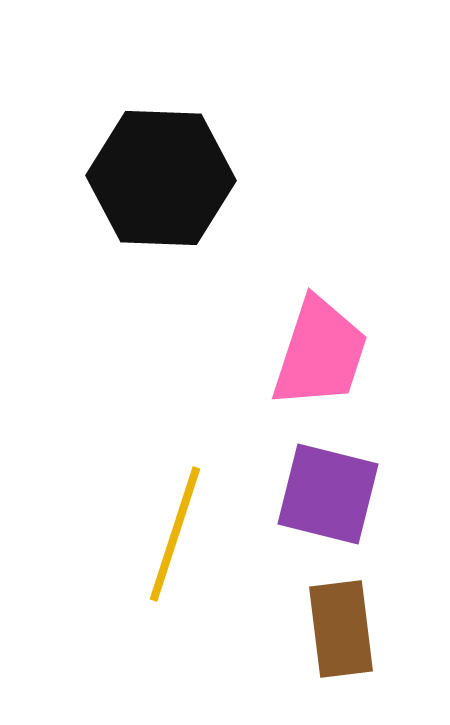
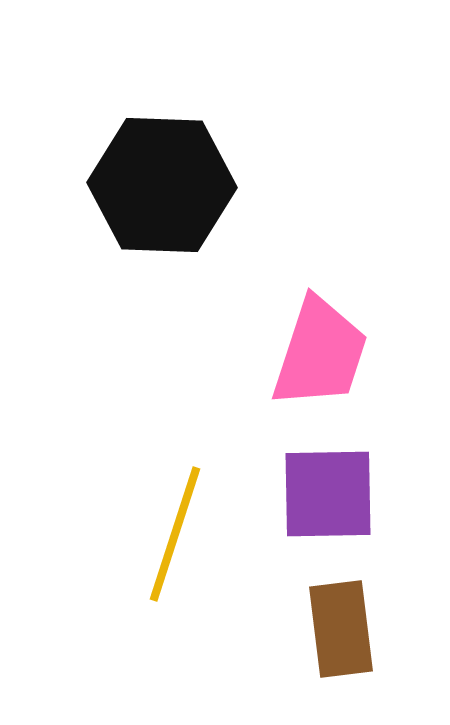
black hexagon: moved 1 px right, 7 px down
purple square: rotated 15 degrees counterclockwise
